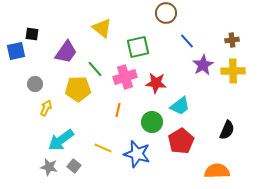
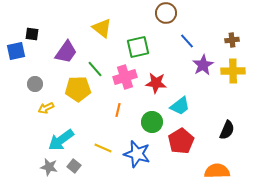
yellow arrow: rotated 140 degrees counterclockwise
